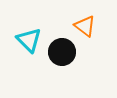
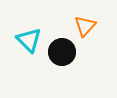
orange triangle: rotated 35 degrees clockwise
